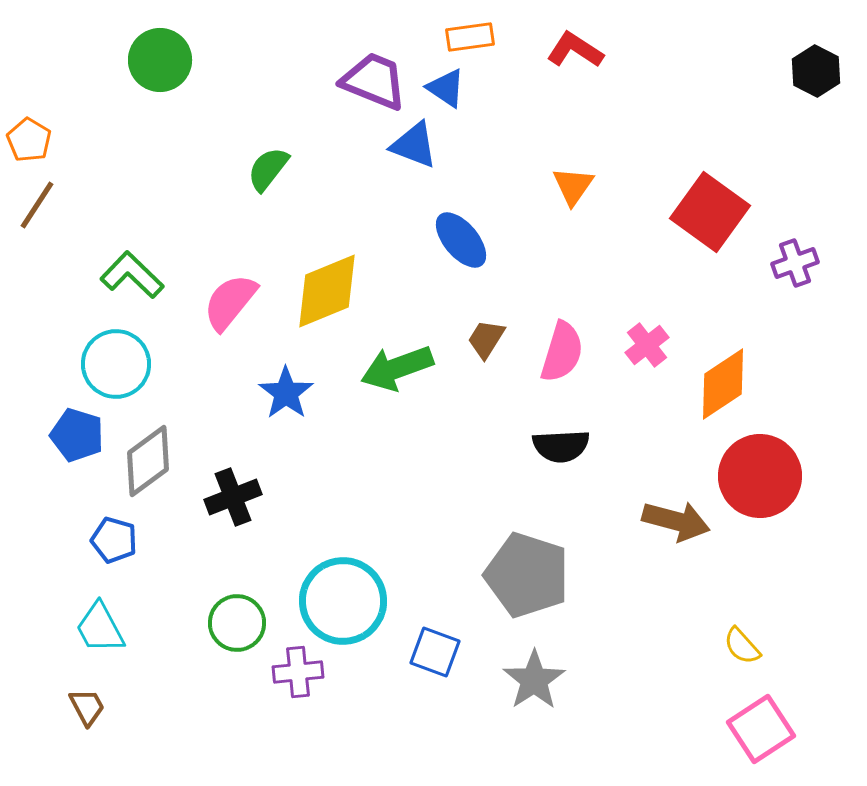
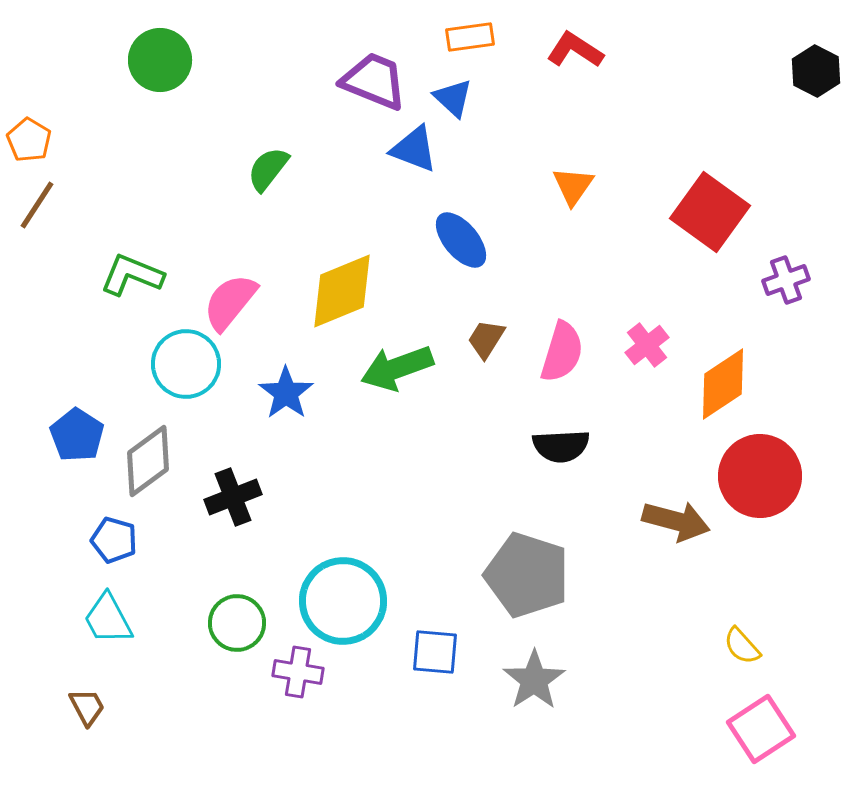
blue triangle at (446, 88): moved 7 px right, 10 px down; rotated 9 degrees clockwise
blue triangle at (414, 145): moved 4 px down
purple cross at (795, 263): moved 9 px left, 17 px down
green L-shape at (132, 275): rotated 22 degrees counterclockwise
yellow diamond at (327, 291): moved 15 px right
cyan circle at (116, 364): moved 70 px right
blue pentagon at (77, 435): rotated 16 degrees clockwise
cyan trapezoid at (100, 628): moved 8 px right, 9 px up
blue square at (435, 652): rotated 15 degrees counterclockwise
purple cross at (298, 672): rotated 15 degrees clockwise
